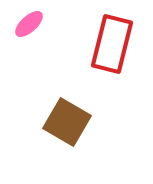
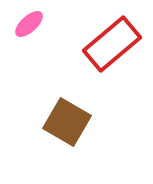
red rectangle: rotated 36 degrees clockwise
